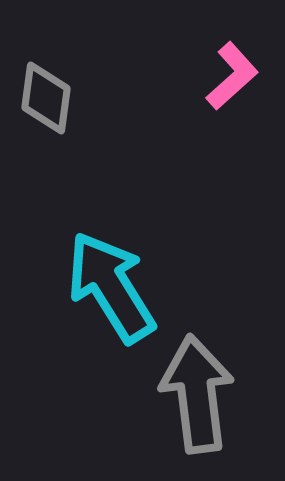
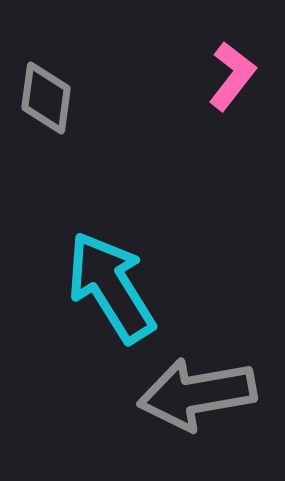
pink L-shape: rotated 10 degrees counterclockwise
gray arrow: rotated 93 degrees counterclockwise
